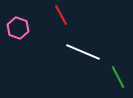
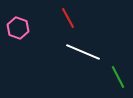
red line: moved 7 px right, 3 px down
